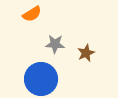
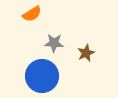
gray star: moved 1 px left, 1 px up
blue circle: moved 1 px right, 3 px up
